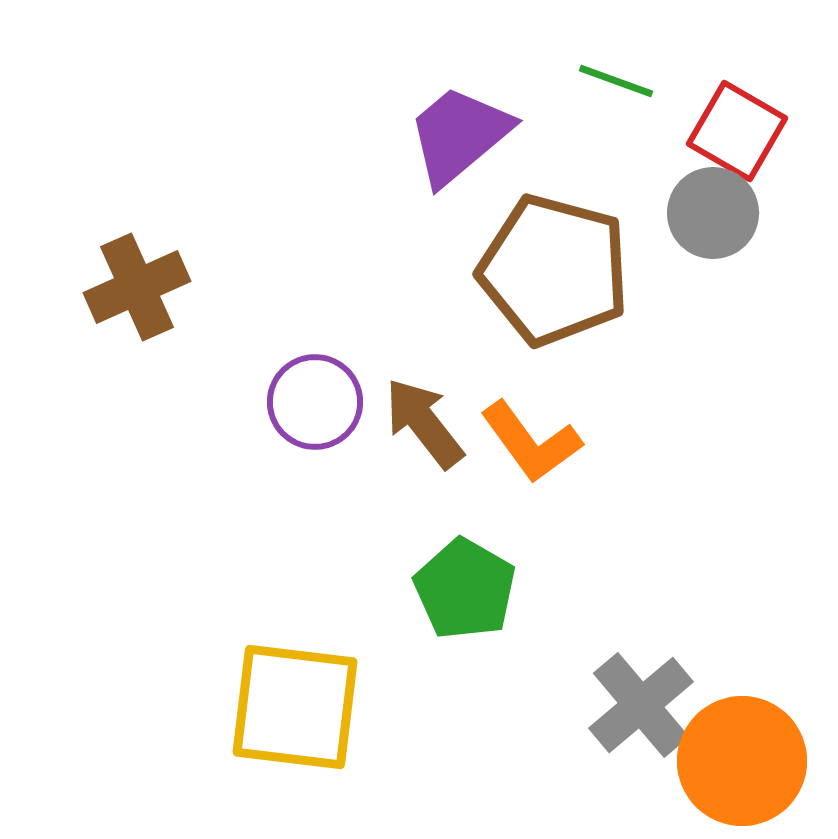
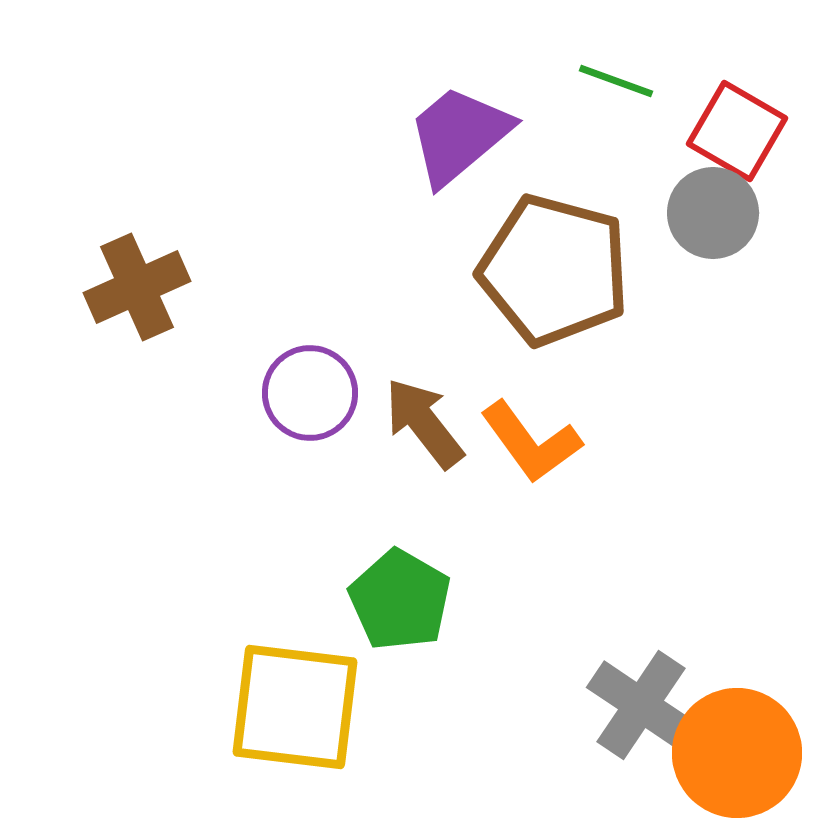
purple circle: moved 5 px left, 9 px up
green pentagon: moved 65 px left, 11 px down
gray cross: rotated 16 degrees counterclockwise
orange circle: moved 5 px left, 8 px up
